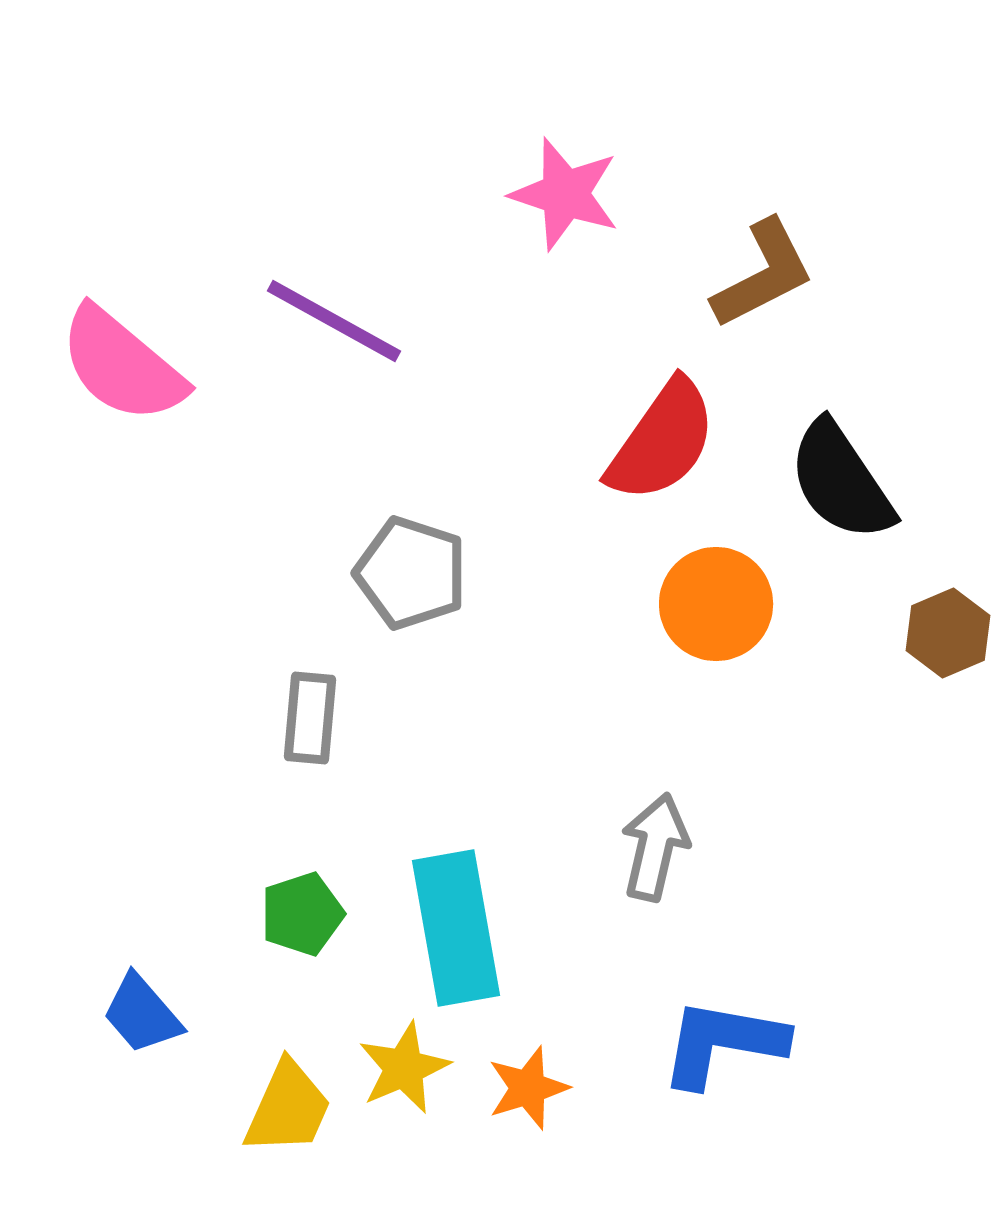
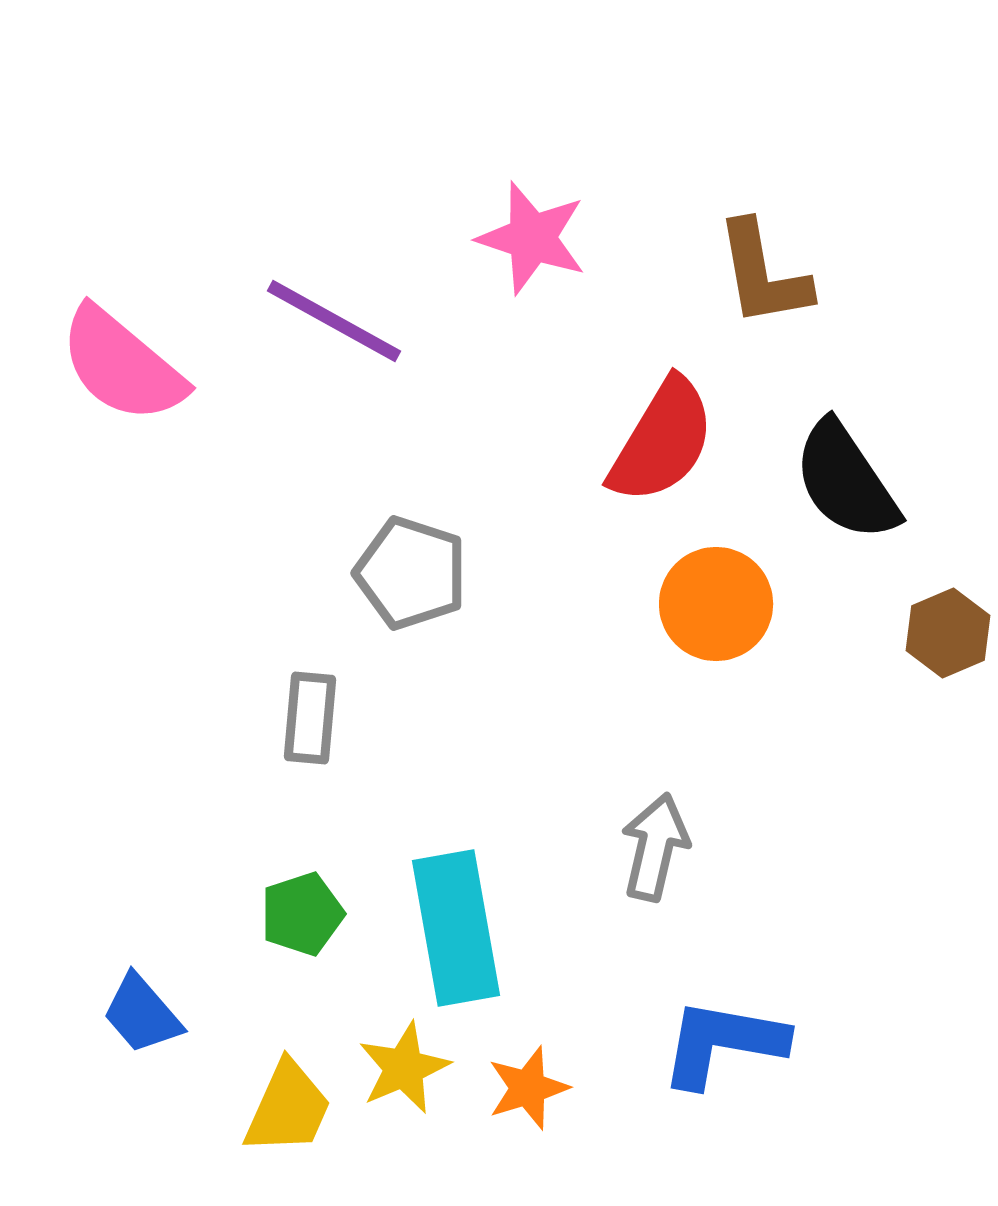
pink star: moved 33 px left, 44 px down
brown L-shape: rotated 107 degrees clockwise
red semicircle: rotated 4 degrees counterclockwise
black semicircle: moved 5 px right
